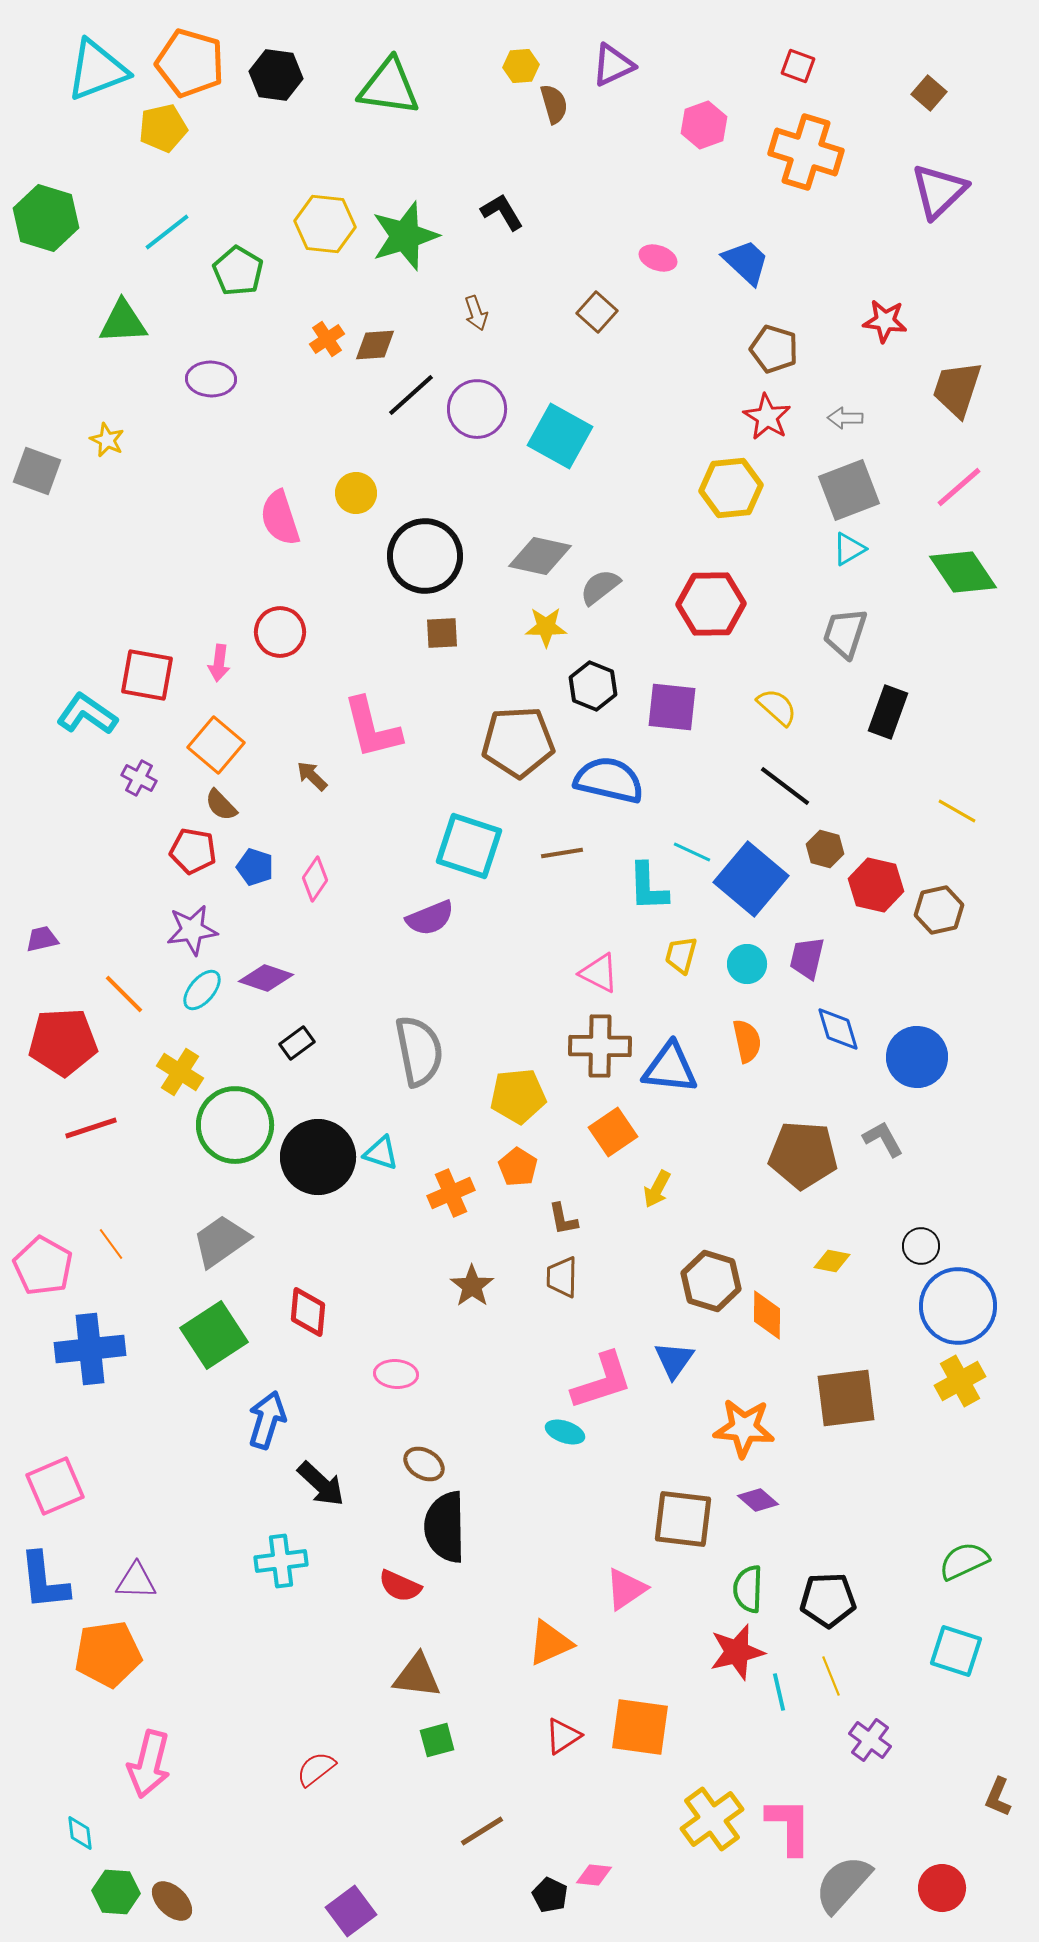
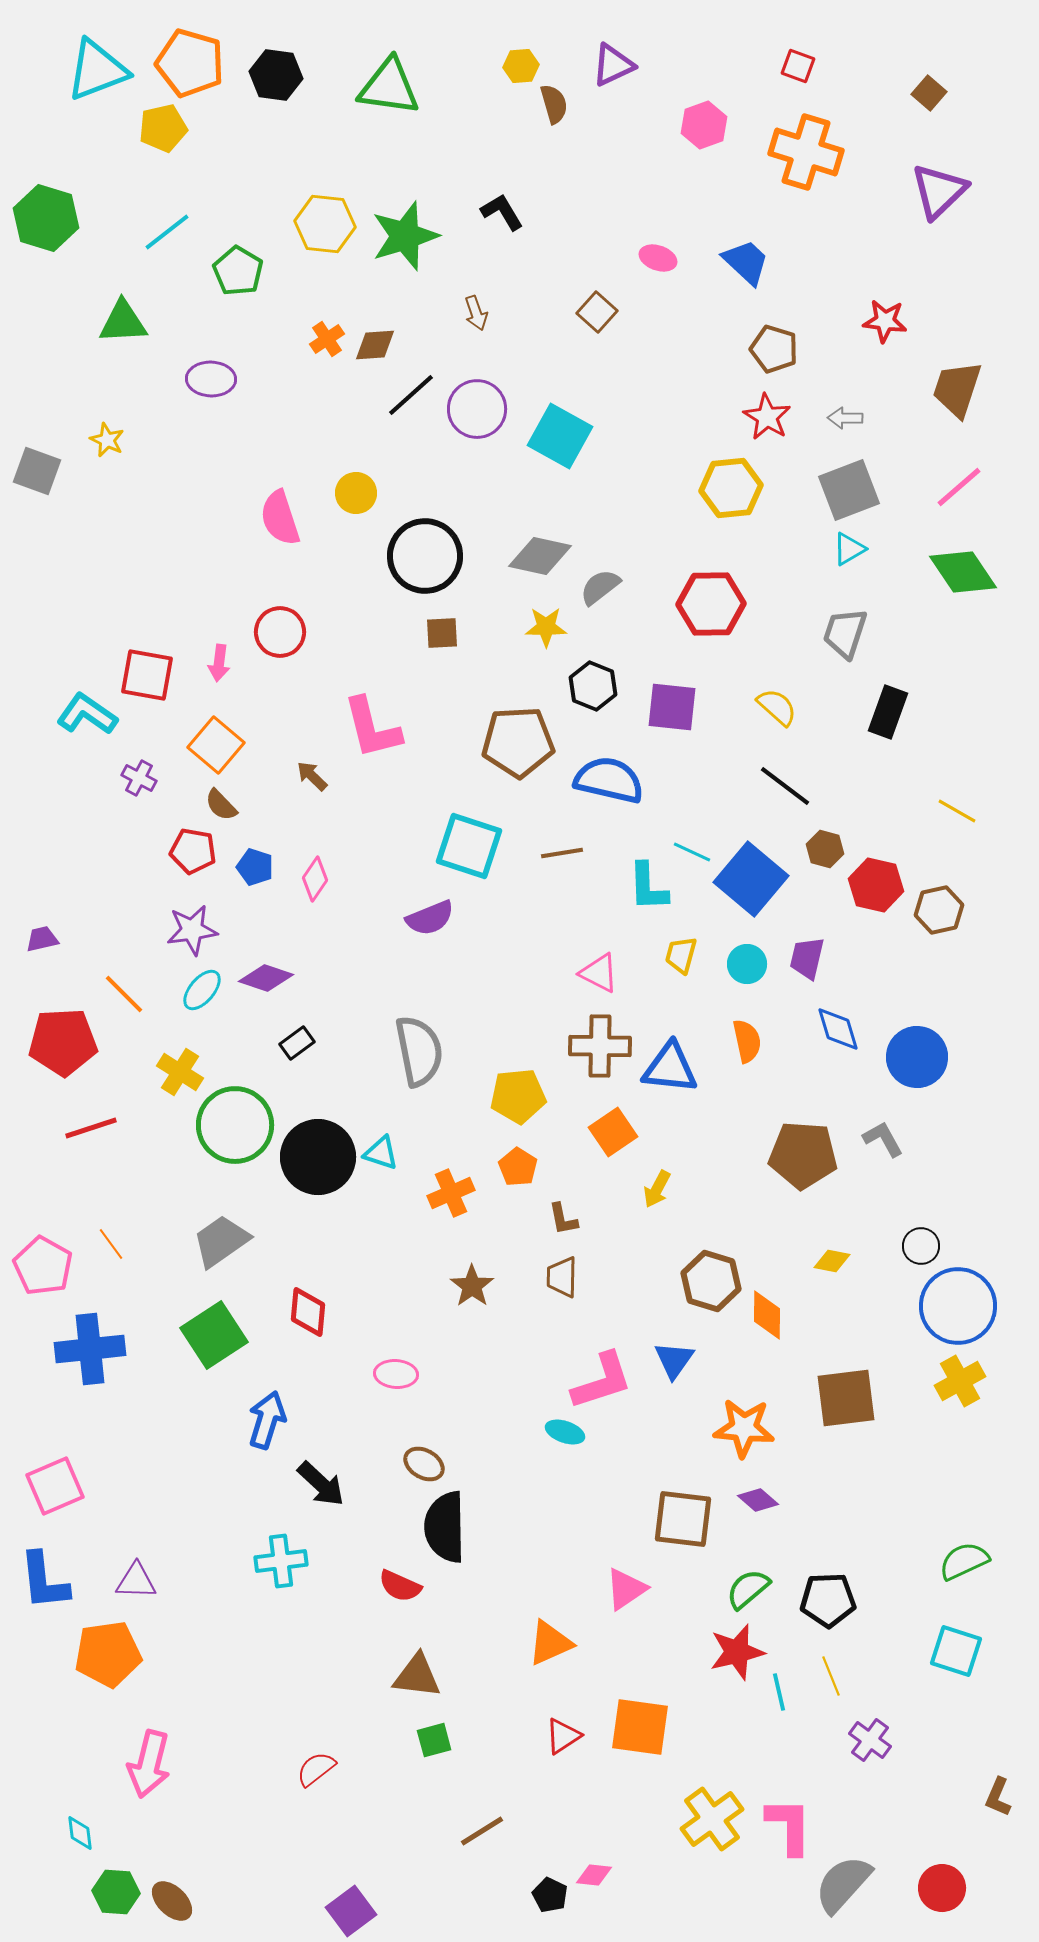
green semicircle at (748, 1589): rotated 48 degrees clockwise
green square at (437, 1740): moved 3 px left
